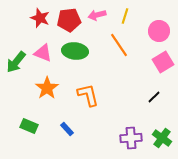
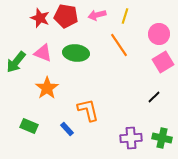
red pentagon: moved 3 px left, 4 px up; rotated 15 degrees clockwise
pink circle: moved 3 px down
green ellipse: moved 1 px right, 2 px down
orange L-shape: moved 15 px down
green cross: rotated 24 degrees counterclockwise
